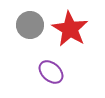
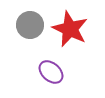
red star: rotated 6 degrees counterclockwise
